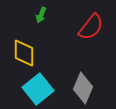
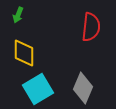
green arrow: moved 23 px left
red semicircle: rotated 32 degrees counterclockwise
cyan square: rotated 8 degrees clockwise
